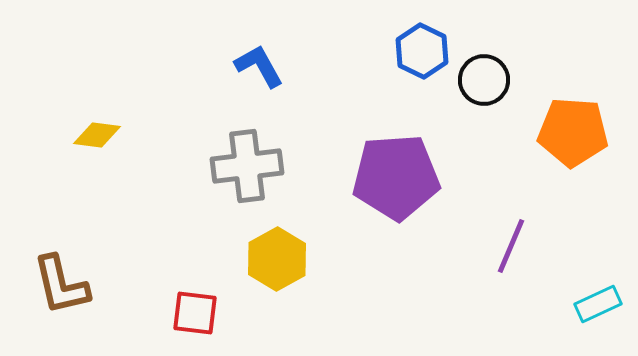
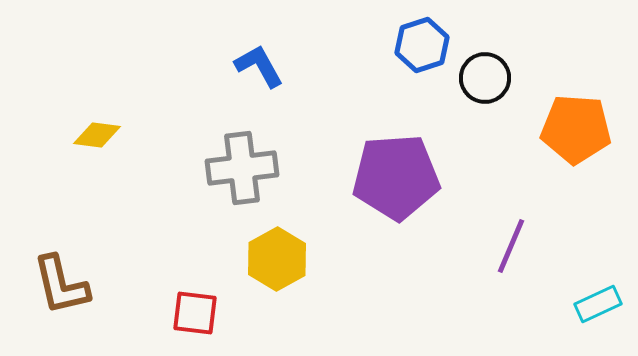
blue hexagon: moved 6 px up; rotated 16 degrees clockwise
black circle: moved 1 px right, 2 px up
orange pentagon: moved 3 px right, 3 px up
gray cross: moved 5 px left, 2 px down
